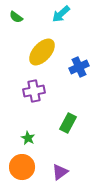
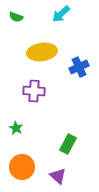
green semicircle: rotated 16 degrees counterclockwise
yellow ellipse: rotated 40 degrees clockwise
purple cross: rotated 15 degrees clockwise
green rectangle: moved 21 px down
green star: moved 12 px left, 10 px up
purple triangle: moved 2 px left, 4 px down; rotated 42 degrees counterclockwise
